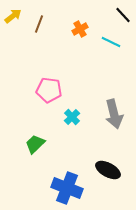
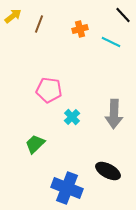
orange cross: rotated 14 degrees clockwise
gray arrow: rotated 16 degrees clockwise
black ellipse: moved 1 px down
